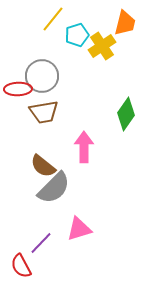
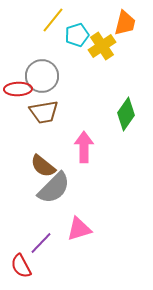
yellow line: moved 1 px down
